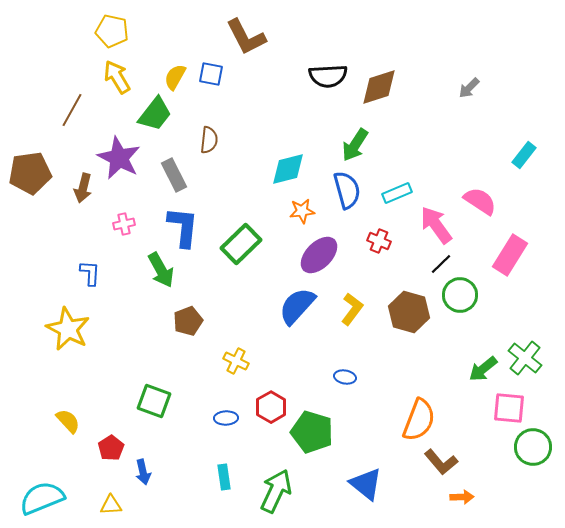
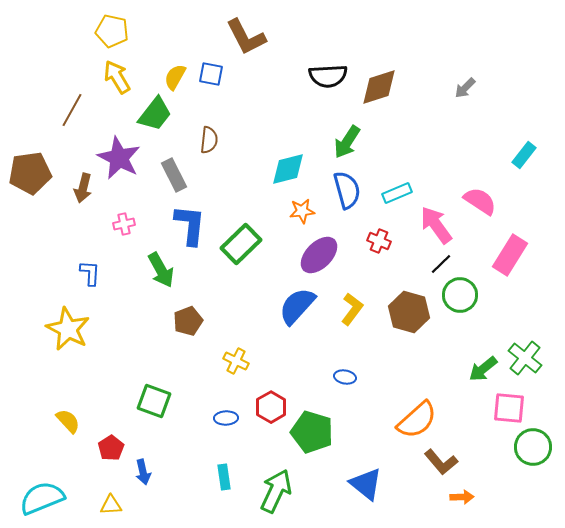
gray arrow at (469, 88): moved 4 px left
green arrow at (355, 145): moved 8 px left, 3 px up
blue L-shape at (183, 227): moved 7 px right, 2 px up
orange semicircle at (419, 420): moved 2 px left; rotated 27 degrees clockwise
